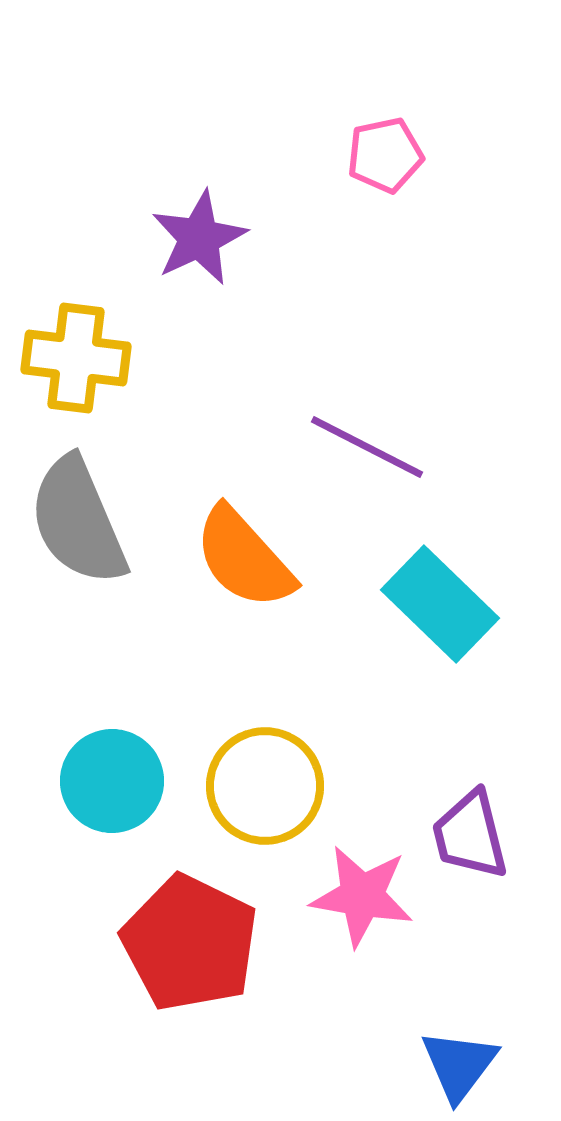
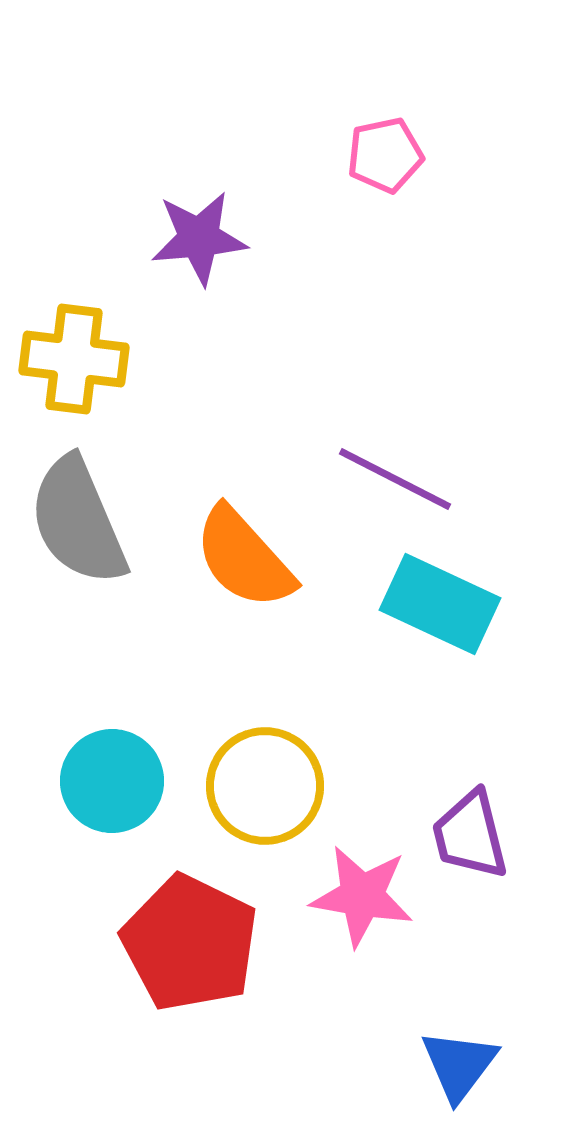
purple star: rotated 20 degrees clockwise
yellow cross: moved 2 px left, 1 px down
purple line: moved 28 px right, 32 px down
cyan rectangle: rotated 19 degrees counterclockwise
